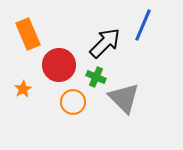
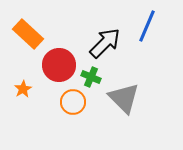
blue line: moved 4 px right, 1 px down
orange rectangle: rotated 24 degrees counterclockwise
green cross: moved 5 px left
